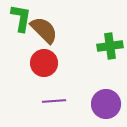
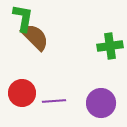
green L-shape: moved 2 px right
brown semicircle: moved 9 px left, 7 px down
red circle: moved 22 px left, 30 px down
purple circle: moved 5 px left, 1 px up
